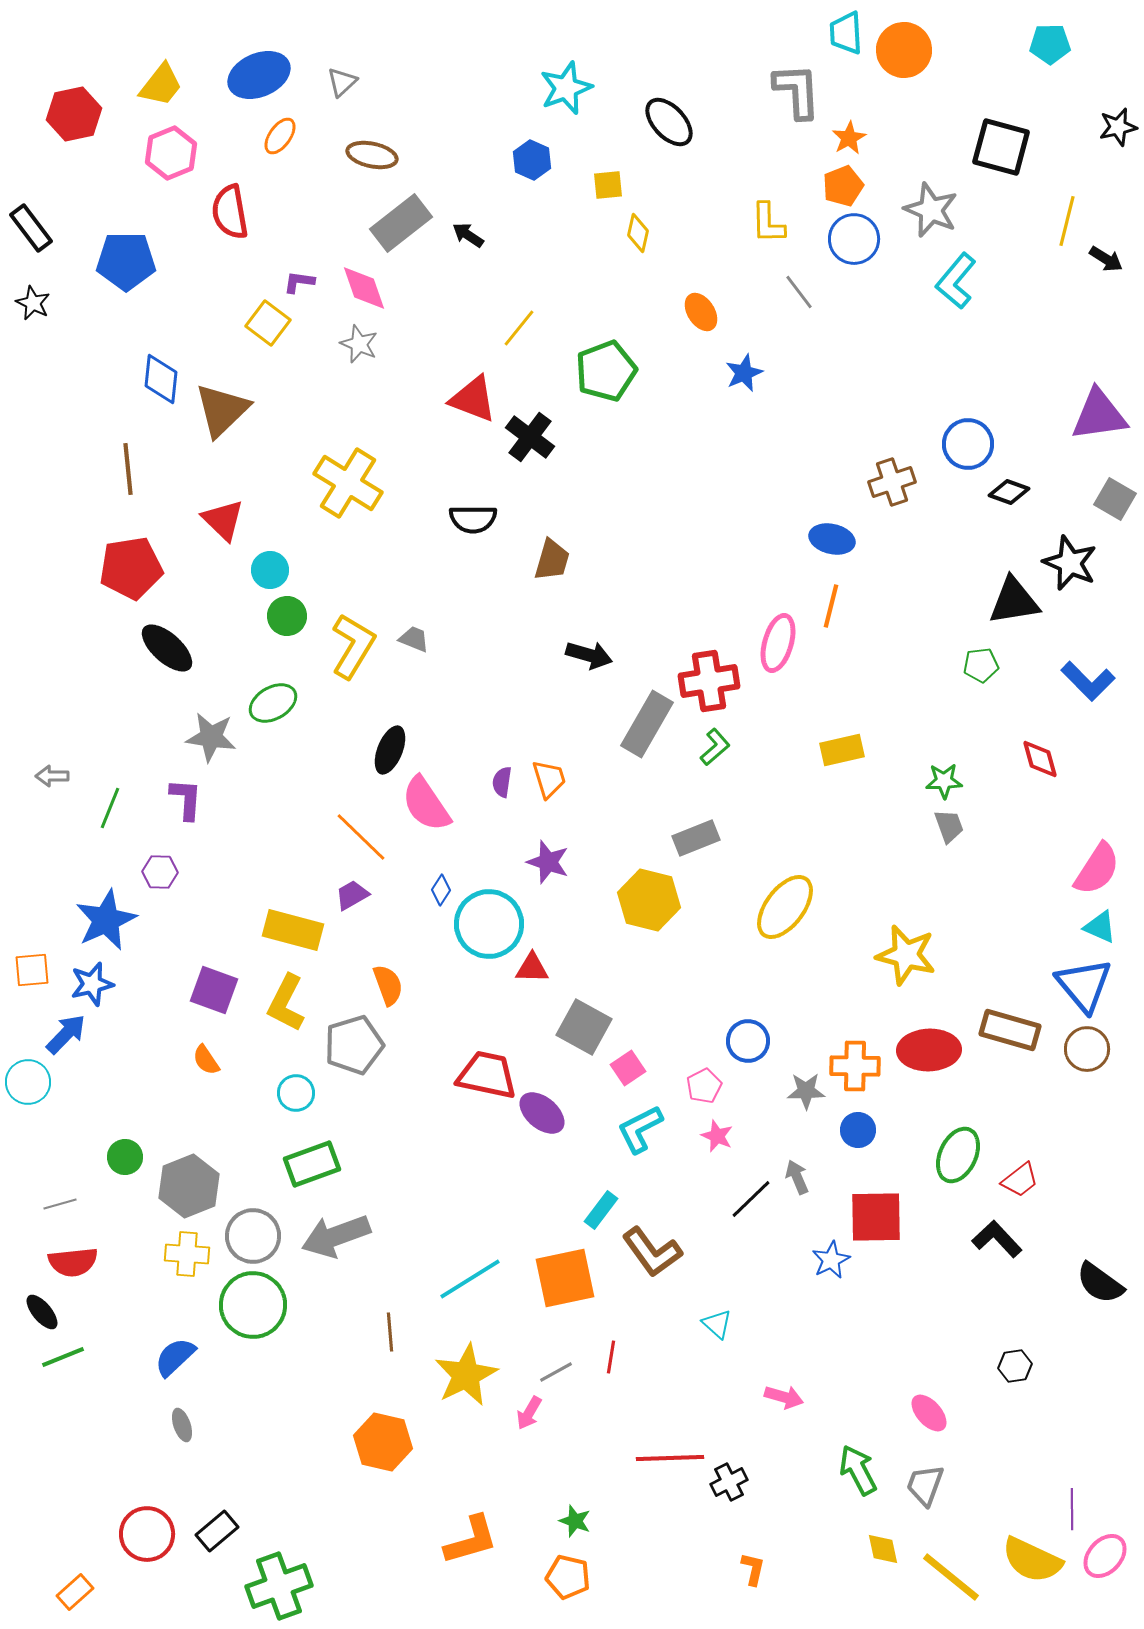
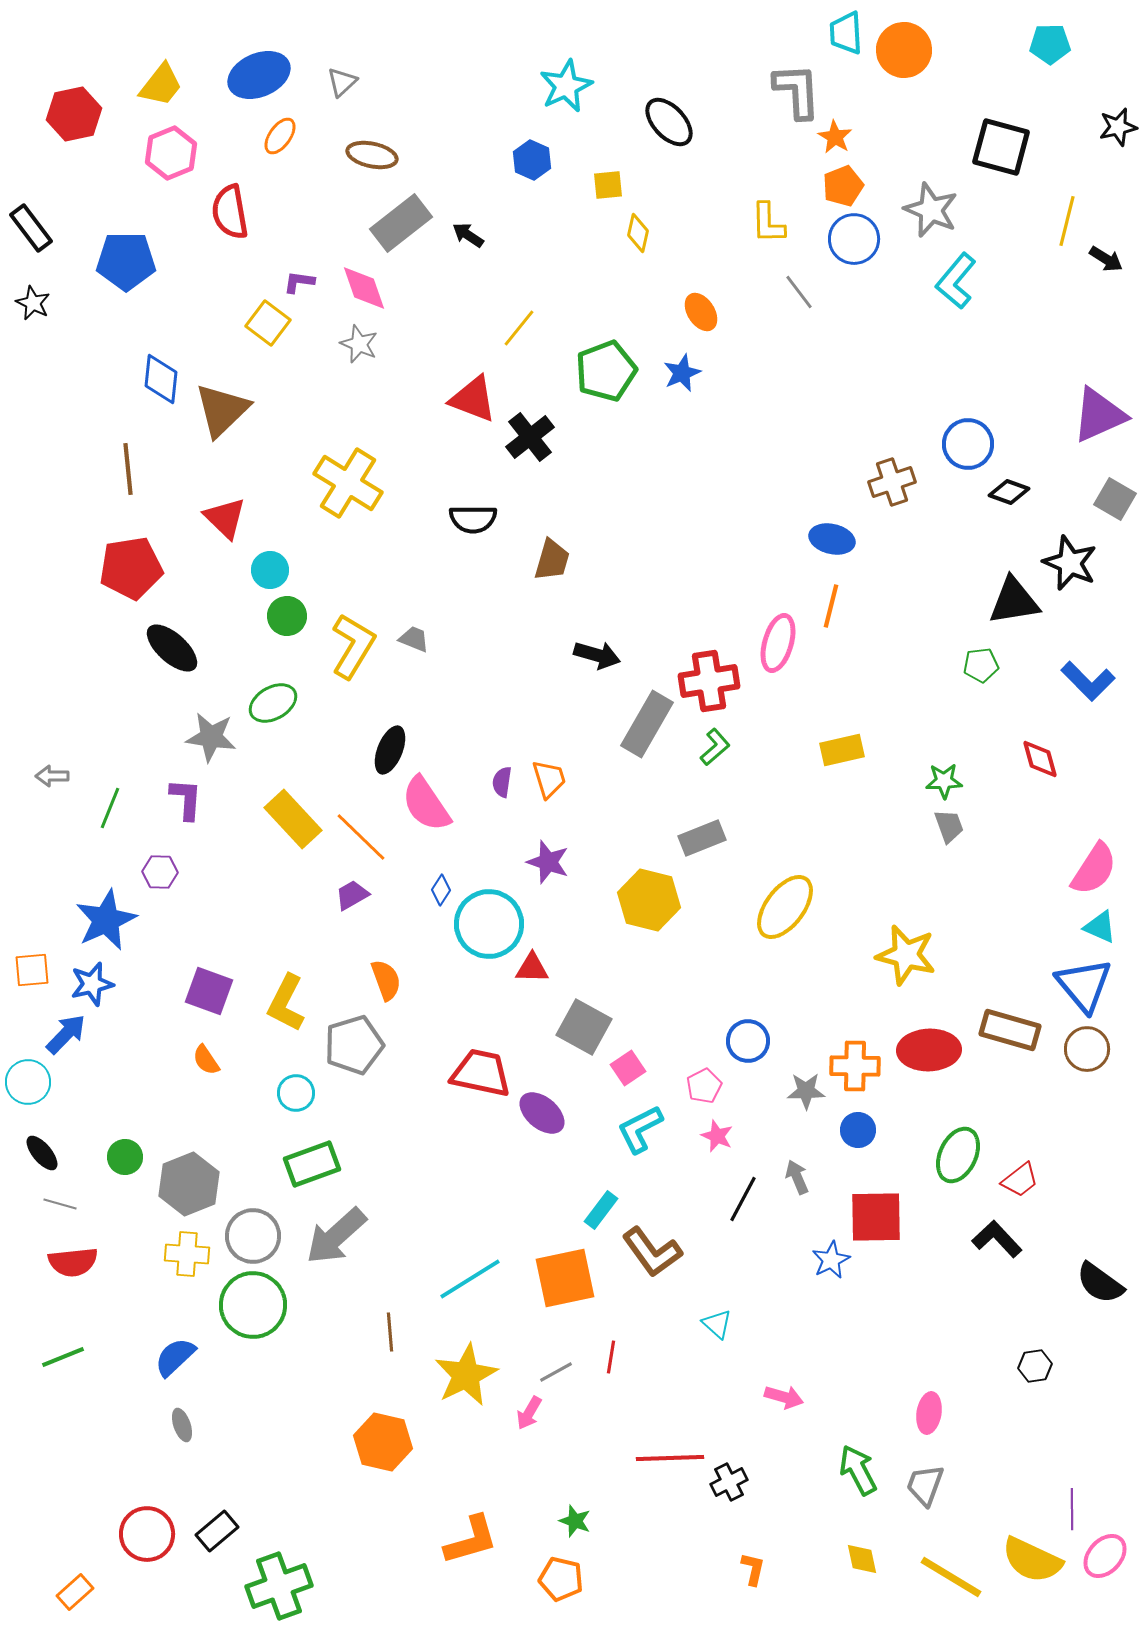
cyan star at (566, 88): moved 2 px up; rotated 4 degrees counterclockwise
orange star at (849, 138): moved 14 px left, 1 px up; rotated 12 degrees counterclockwise
blue star at (744, 373): moved 62 px left
purple triangle at (1099, 415): rotated 16 degrees counterclockwise
black cross at (530, 437): rotated 15 degrees clockwise
red triangle at (223, 520): moved 2 px right, 2 px up
black ellipse at (167, 648): moved 5 px right
black arrow at (589, 655): moved 8 px right
gray rectangle at (696, 838): moved 6 px right
pink semicircle at (1097, 869): moved 3 px left
yellow rectangle at (293, 930): moved 111 px up; rotated 32 degrees clockwise
orange semicircle at (388, 985): moved 2 px left, 5 px up
purple square at (214, 990): moved 5 px left, 1 px down
red trapezoid at (487, 1075): moved 6 px left, 2 px up
gray hexagon at (189, 1186): moved 2 px up
black line at (751, 1199): moved 8 px left; rotated 18 degrees counterclockwise
gray line at (60, 1204): rotated 32 degrees clockwise
gray arrow at (336, 1236): rotated 22 degrees counterclockwise
black ellipse at (42, 1312): moved 159 px up
black hexagon at (1015, 1366): moved 20 px right
pink ellipse at (929, 1413): rotated 51 degrees clockwise
yellow diamond at (883, 1549): moved 21 px left, 10 px down
orange pentagon at (568, 1577): moved 7 px left, 2 px down
yellow line at (951, 1577): rotated 8 degrees counterclockwise
